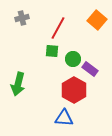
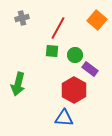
green circle: moved 2 px right, 4 px up
